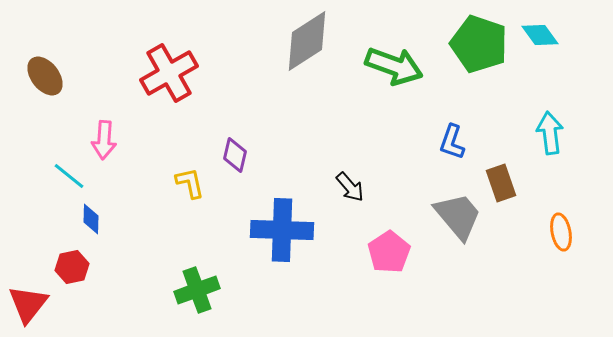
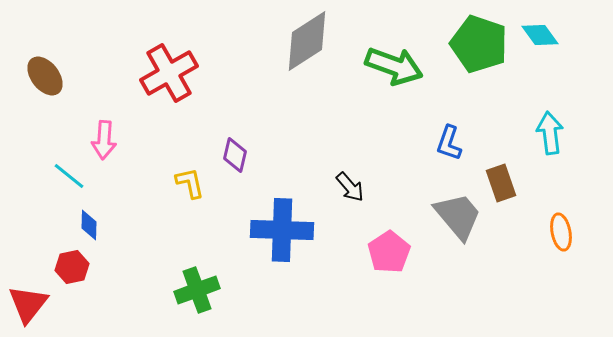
blue L-shape: moved 3 px left, 1 px down
blue diamond: moved 2 px left, 6 px down
